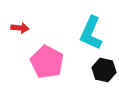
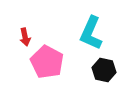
red arrow: moved 5 px right, 9 px down; rotated 72 degrees clockwise
